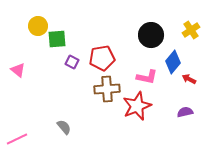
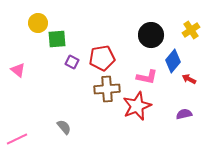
yellow circle: moved 3 px up
blue diamond: moved 1 px up
purple semicircle: moved 1 px left, 2 px down
